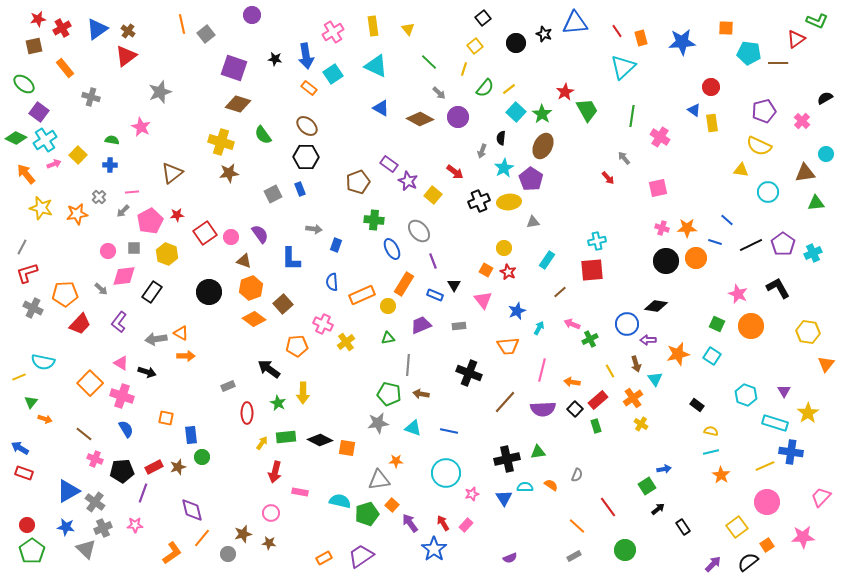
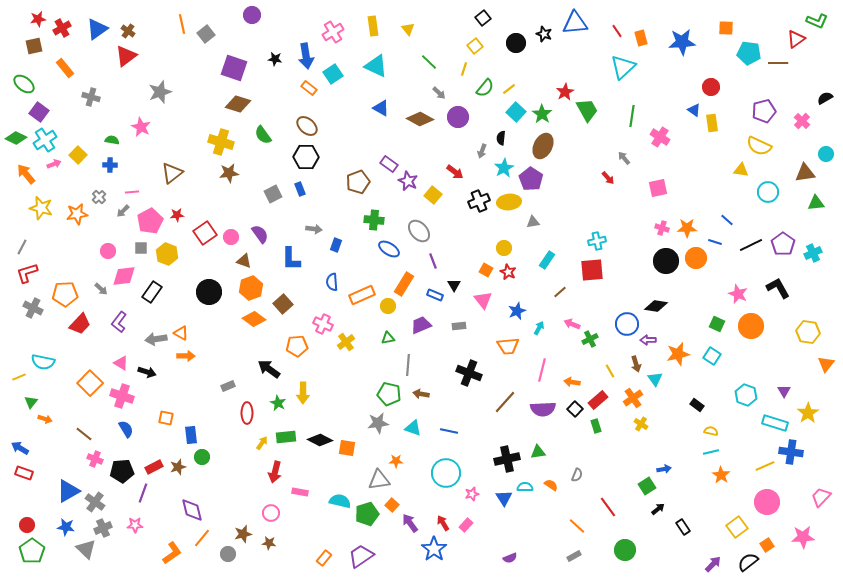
gray square at (134, 248): moved 7 px right
blue ellipse at (392, 249): moved 3 px left; rotated 30 degrees counterclockwise
orange rectangle at (324, 558): rotated 21 degrees counterclockwise
